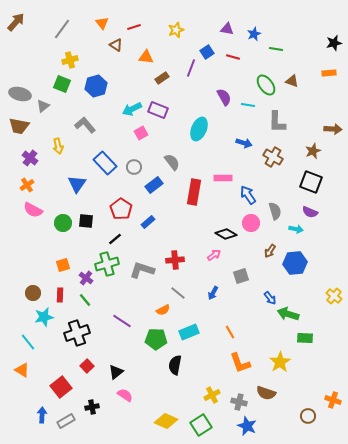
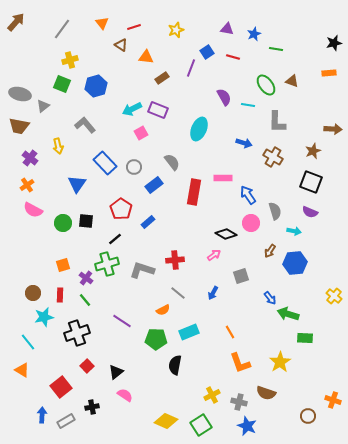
brown triangle at (116, 45): moved 5 px right
cyan arrow at (296, 229): moved 2 px left, 2 px down
